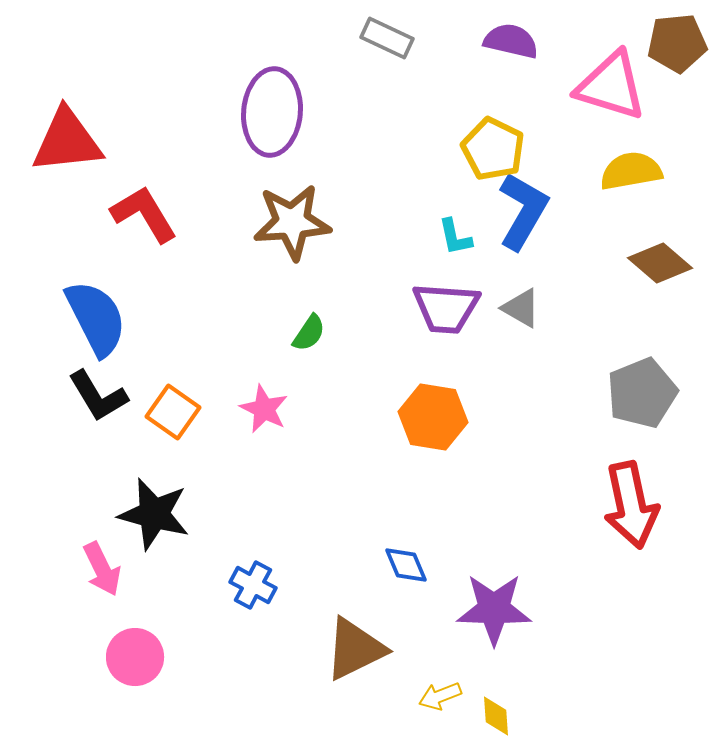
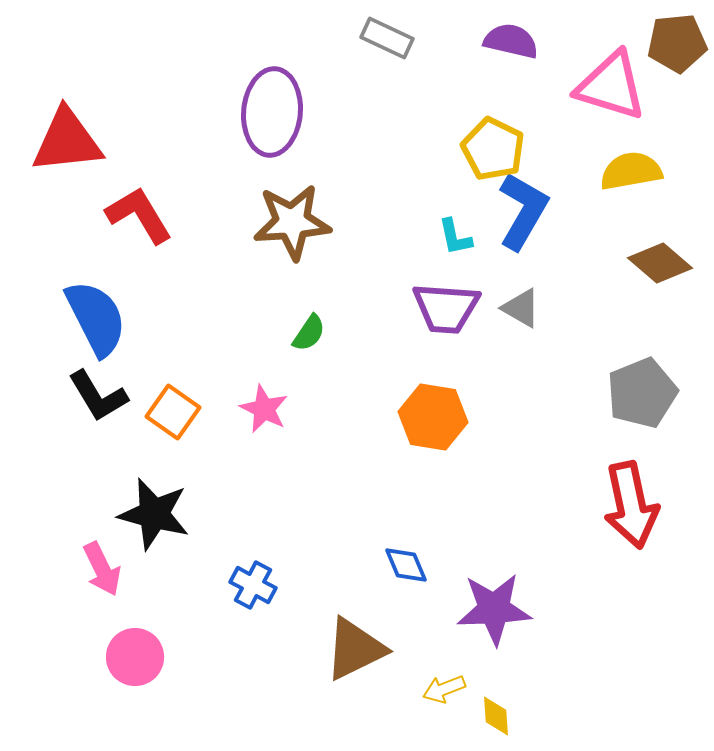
red L-shape: moved 5 px left, 1 px down
purple star: rotated 4 degrees counterclockwise
yellow arrow: moved 4 px right, 7 px up
